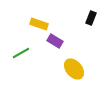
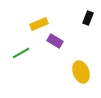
black rectangle: moved 3 px left
yellow rectangle: rotated 42 degrees counterclockwise
yellow ellipse: moved 7 px right, 3 px down; rotated 20 degrees clockwise
